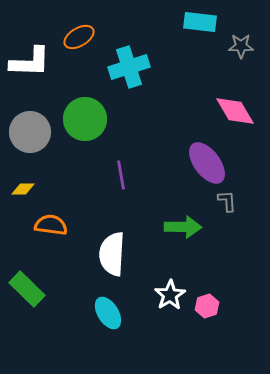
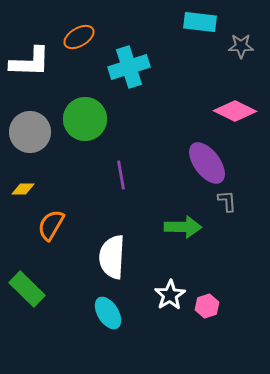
pink diamond: rotated 33 degrees counterclockwise
orange semicircle: rotated 68 degrees counterclockwise
white semicircle: moved 3 px down
